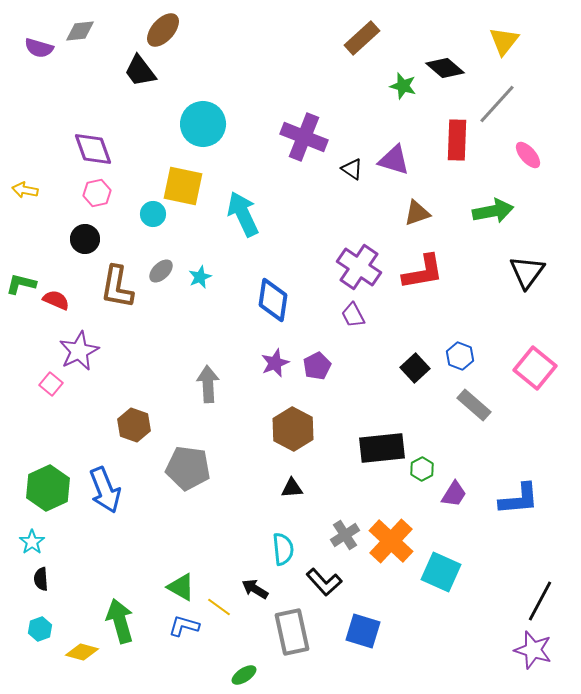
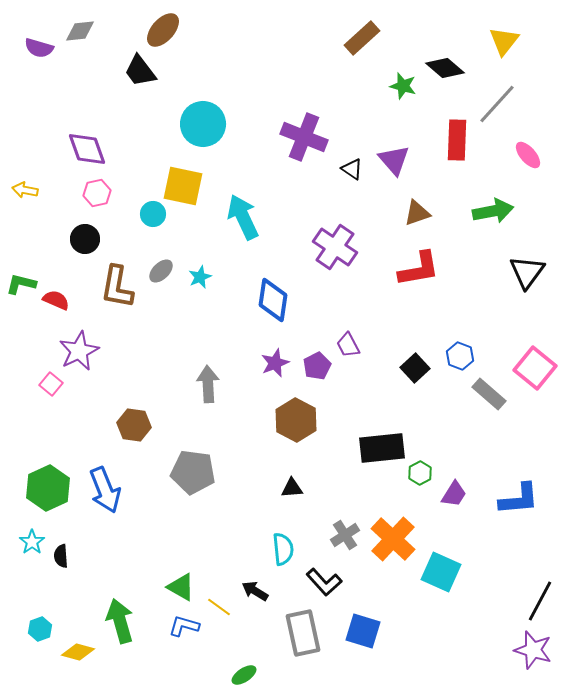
purple diamond at (93, 149): moved 6 px left
purple triangle at (394, 160): rotated 32 degrees clockwise
cyan arrow at (243, 214): moved 3 px down
purple cross at (359, 267): moved 24 px left, 20 px up
red L-shape at (423, 272): moved 4 px left, 3 px up
purple trapezoid at (353, 315): moved 5 px left, 30 px down
gray rectangle at (474, 405): moved 15 px right, 11 px up
brown hexagon at (134, 425): rotated 12 degrees counterclockwise
brown hexagon at (293, 429): moved 3 px right, 9 px up
gray pentagon at (188, 468): moved 5 px right, 4 px down
green hexagon at (422, 469): moved 2 px left, 4 px down
orange cross at (391, 541): moved 2 px right, 2 px up
black semicircle at (41, 579): moved 20 px right, 23 px up
black arrow at (255, 589): moved 2 px down
gray rectangle at (292, 632): moved 11 px right, 1 px down
yellow diamond at (82, 652): moved 4 px left
